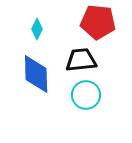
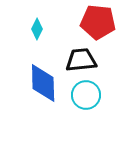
blue diamond: moved 7 px right, 9 px down
